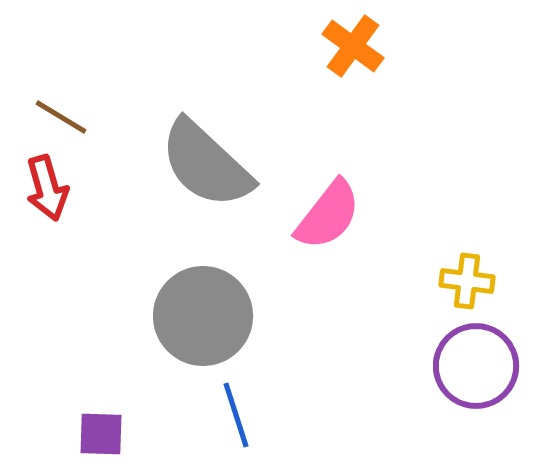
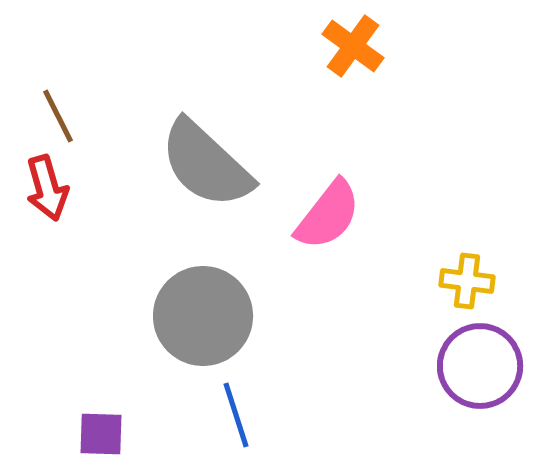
brown line: moved 3 px left, 1 px up; rotated 32 degrees clockwise
purple circle: moved 4 px right
